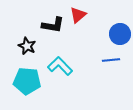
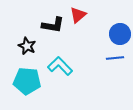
blue line: moved 4 px right, 2 px up
